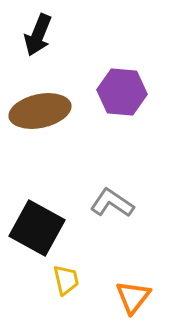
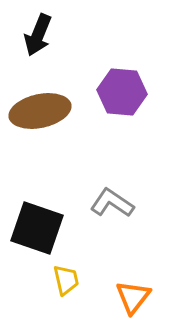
black square: rotated 10 degrees counterclockwise
